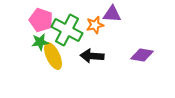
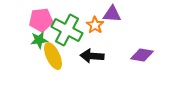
pink pentagon: rotated 25 degrees counterclockwise
orange star: rotated 24 degrees counterclockwise
green star: moved 1 px left, 2 px up
